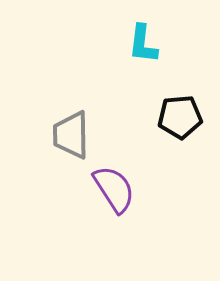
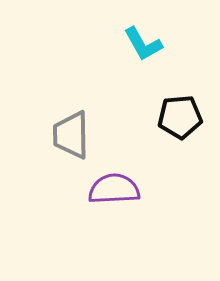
cyan L-shape: rotated 36 degrees counterclockwise
purple semicircle: rotated 60 degrees counterclockwise
